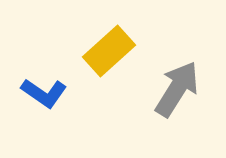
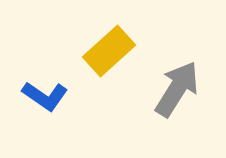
blue L-shape: moved 1 px right, 3 px down
